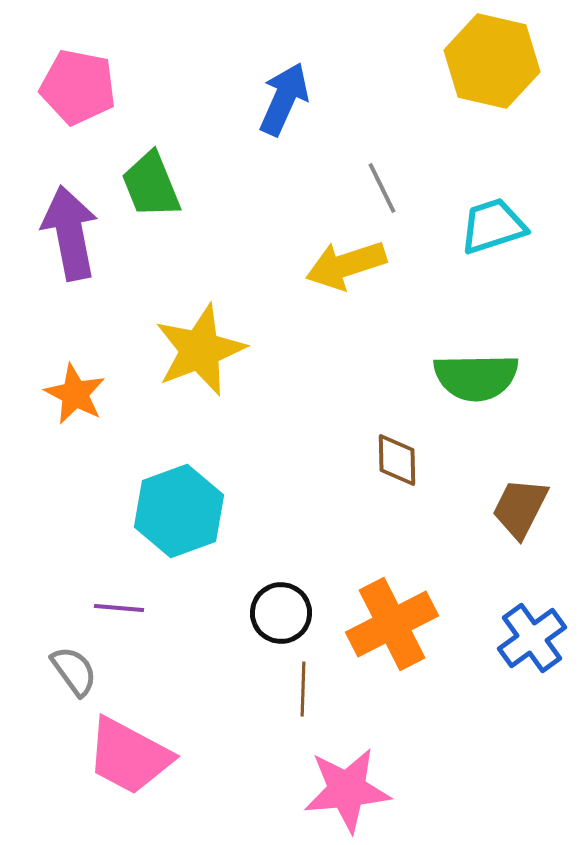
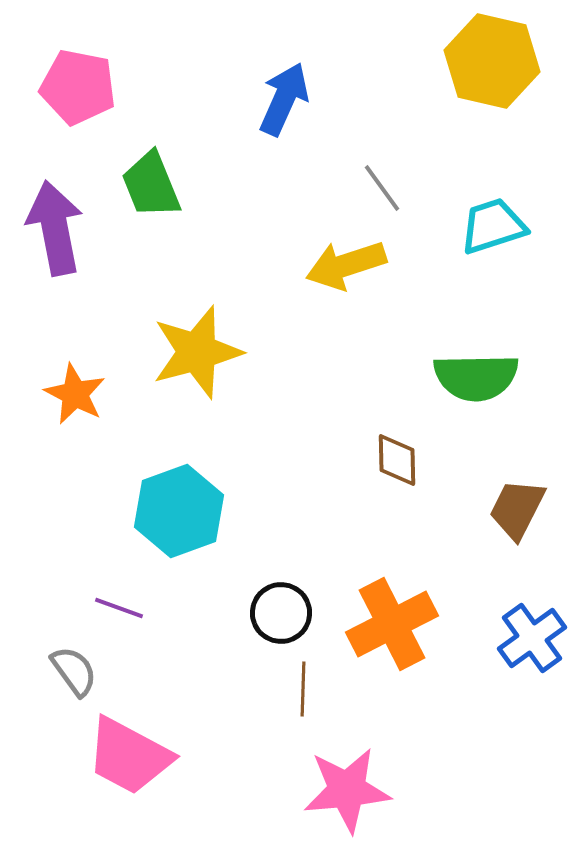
gray line: rotated 10 degrees counterclockwise
purple arrow: moved 15 px left, 5 px up
yellow star: moved 3 px left, 2 px down; rotated 6 degrees clockwise
brown trapezoid: moved 3 px left, 1 px down
purple line: rotated 15 degrees clockwise
